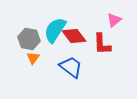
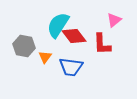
cyan semicircle: moved 3 px right, 5 px up
gray hexagon: moved 5 px left, 7 px down
orange triangle: moved 12 px right, 1 px up
blue trapezoid: rotated 150 degrees clockwise
